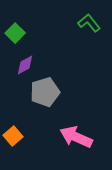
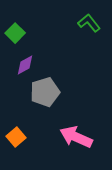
orange square: moved 3 px right, 1 px down
